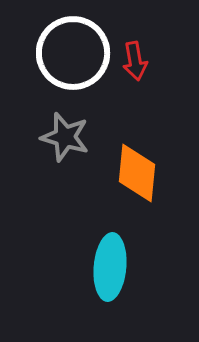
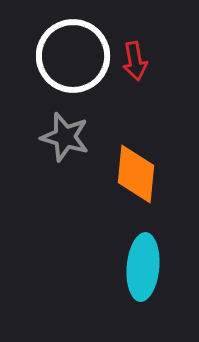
white circle: moved 3 px down
orange diamond: moved 1 px left, 1 px down
cyan ellipse: moved 33 px right
